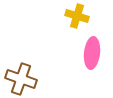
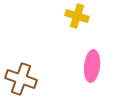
pink ellipse: moved 13 px down
